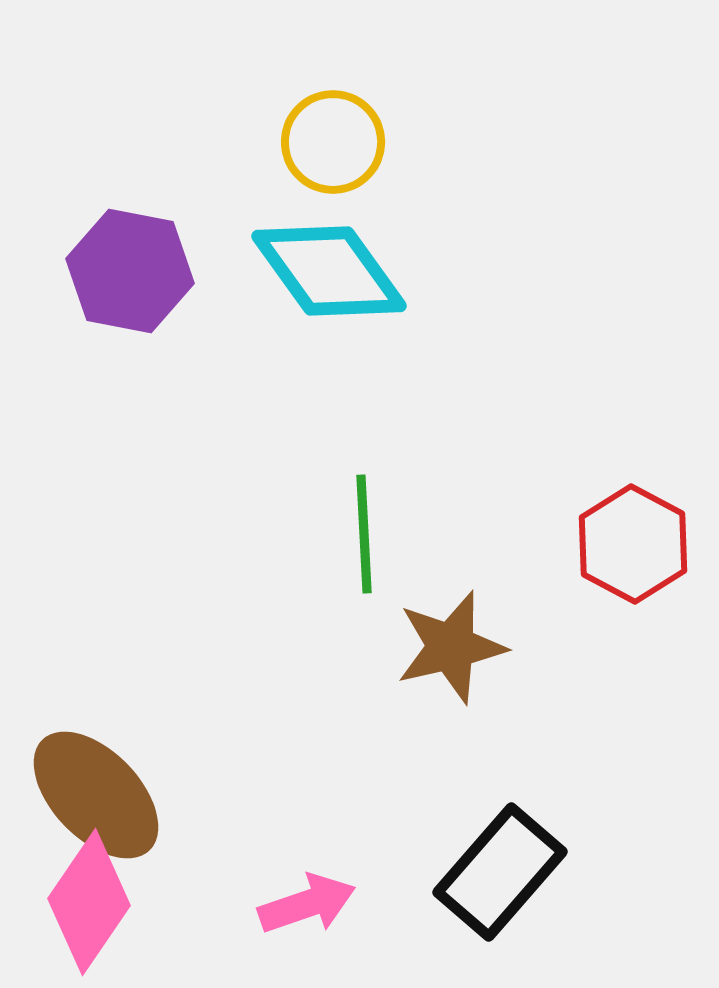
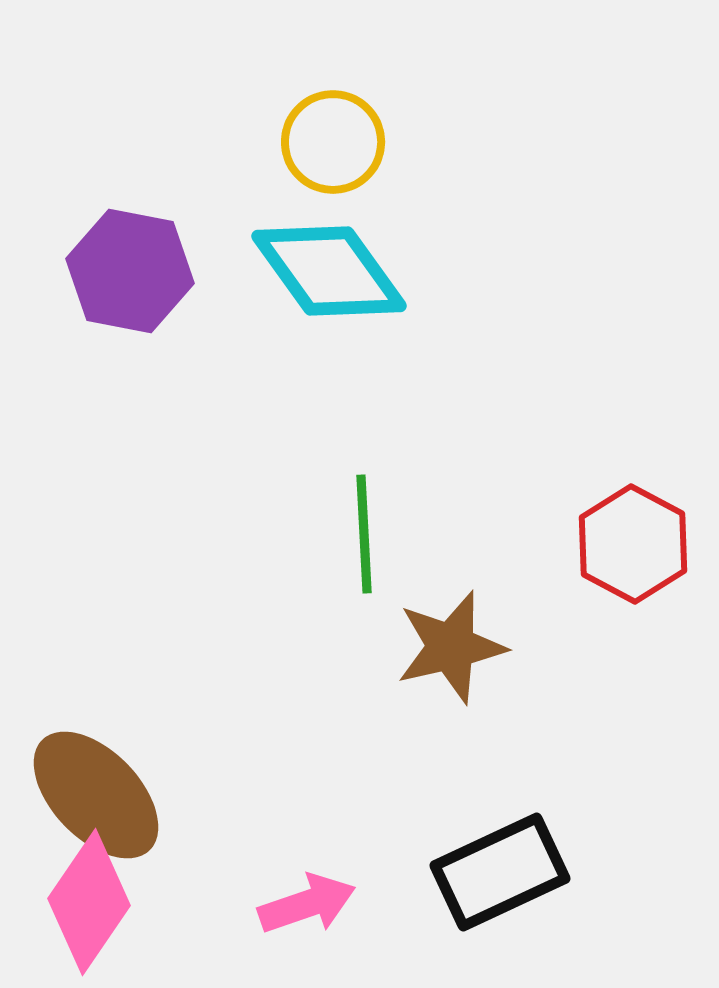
black rectangle: rotated 24 degrees clockwise
